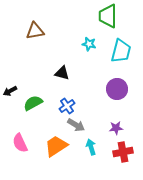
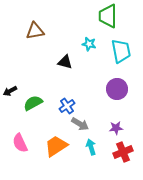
cyan trapezoid: rotated 25 degrees counterclockwise
black triangle: moved 3 px right, 11 px up
gray arrow: moved 4 px right, 1 px up
red cross: rotated 12 degrees counterclockwise
